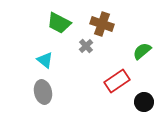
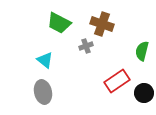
gray cross: rotated 24 degrees clockwise
green semicircle: rotated 36 degrees counterclockwise
black circle: moved 9 px up
